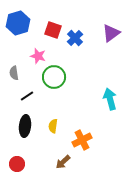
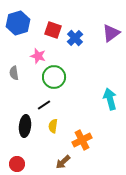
black line: moved 17 px right, 9 px down
